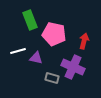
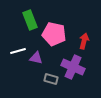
gray rectangle: moved 1 px left, 1 px down
